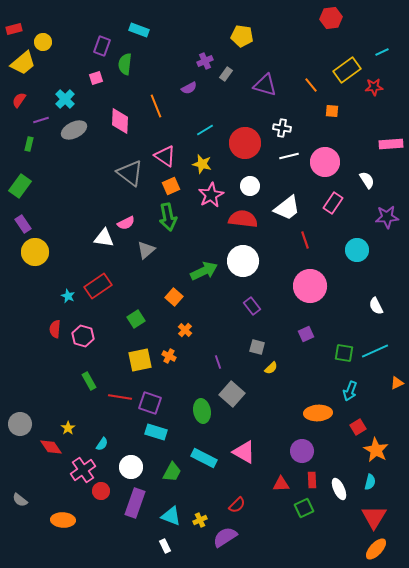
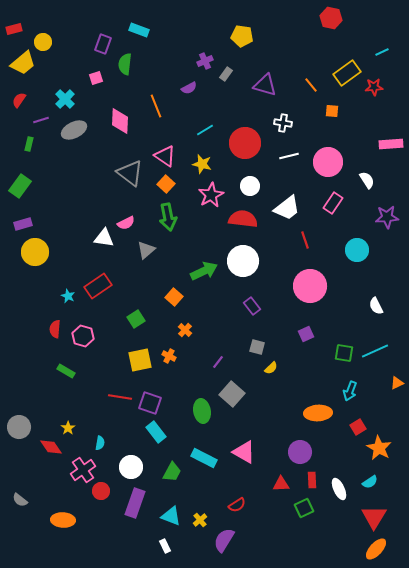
red hexagon at (331, 18): rotated 20 degrees clockwise
purple rectangle at (102, 46): moved 1 px right, 2 px up
yellow rectangle at (347, 70): moved 3 px down
white cross at (282, 128): moved 1 px right, 5 px up
pink circle at (325, 162): moved 3 px right
orange square at (171, 186): moved 5 px left, 2 px up; rotated 24 degrees counterclockwise
purple rectangle at (23, 224): rotated 72 degrees counterclockwise
purple line at (218, 362): rotated 56 degrees clockwise
green rectangle at (89, 381): moved 23 px left, 10 px up; rotated 30 degrees counterclockwise
gray circle at (20, 424): moved 1 px left, 3 px down
cyan rectangle at (156, 432): rotated 35 degrees clockwise
cyan semicircle at (102, 444): moved 2 px left, 1 px up; rotated 24 degrees counterclockwise
orange star at (376, 450): moved 3 px right, 2 px up
purple circle at (302, 451): moved 2 px left, 1 px down
cyan semicircle at (370, 482): rotated 42 degrees clockwise
red semicircle at (237, 505): rotated 12 degrees clockwise
yellow cross at (200, 520): rotated 16 degrees counterclockwise
purple semicircle at (225, 537): moved 1 px left, 3 px down; rotated 25 degrees counterclockwise
